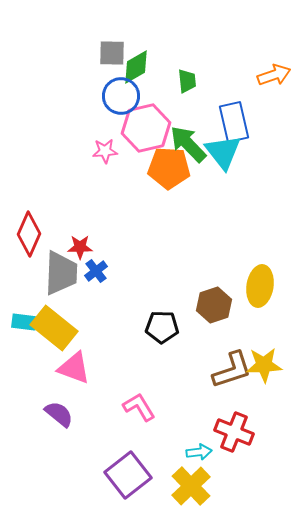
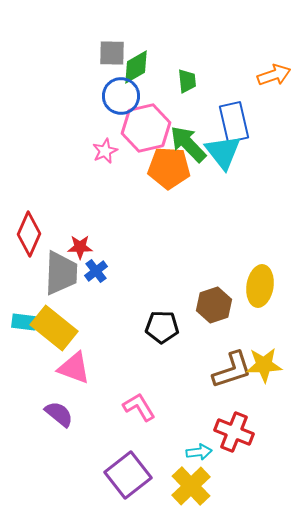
pink star: rotated 20 degrees counterclockwise
